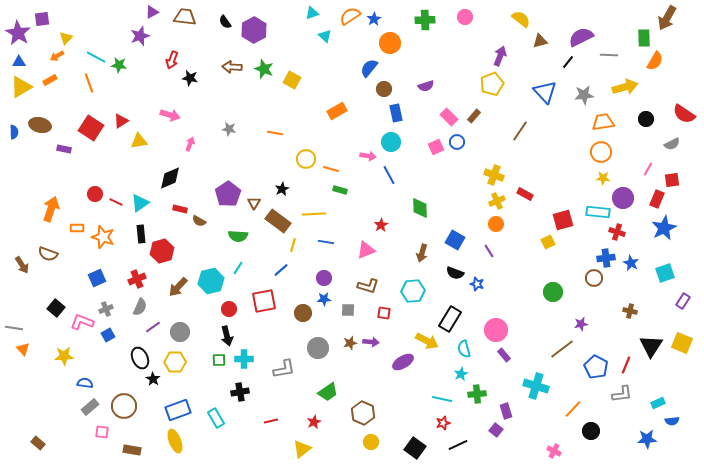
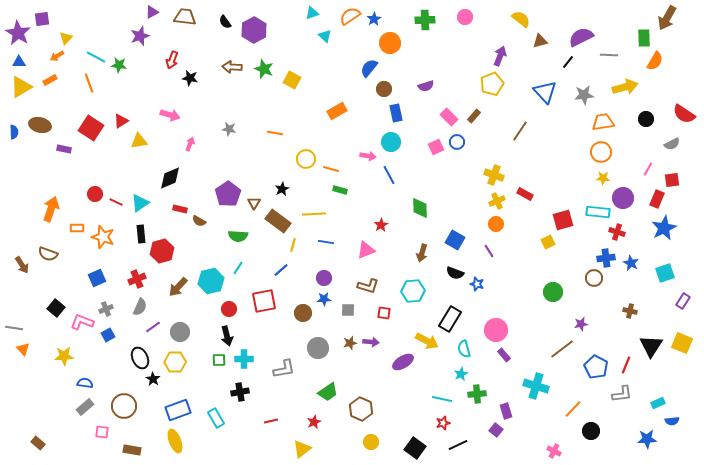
gray rectangle at (90, 407): moved 5 px left
brown hexagon at (363, 413): moved 2 px left, 4 px up
